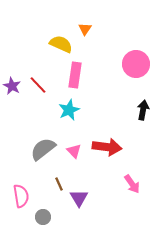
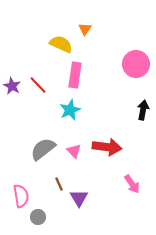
cyan star: moved 1 px right
gray circle: moved 5 px left
